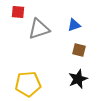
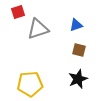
red square: rotated 24 degrees counterclockwise
blue triangle: moved 2 px right
gray triangle: moved 1 px left
yellow pentagon: moved 2 px right
